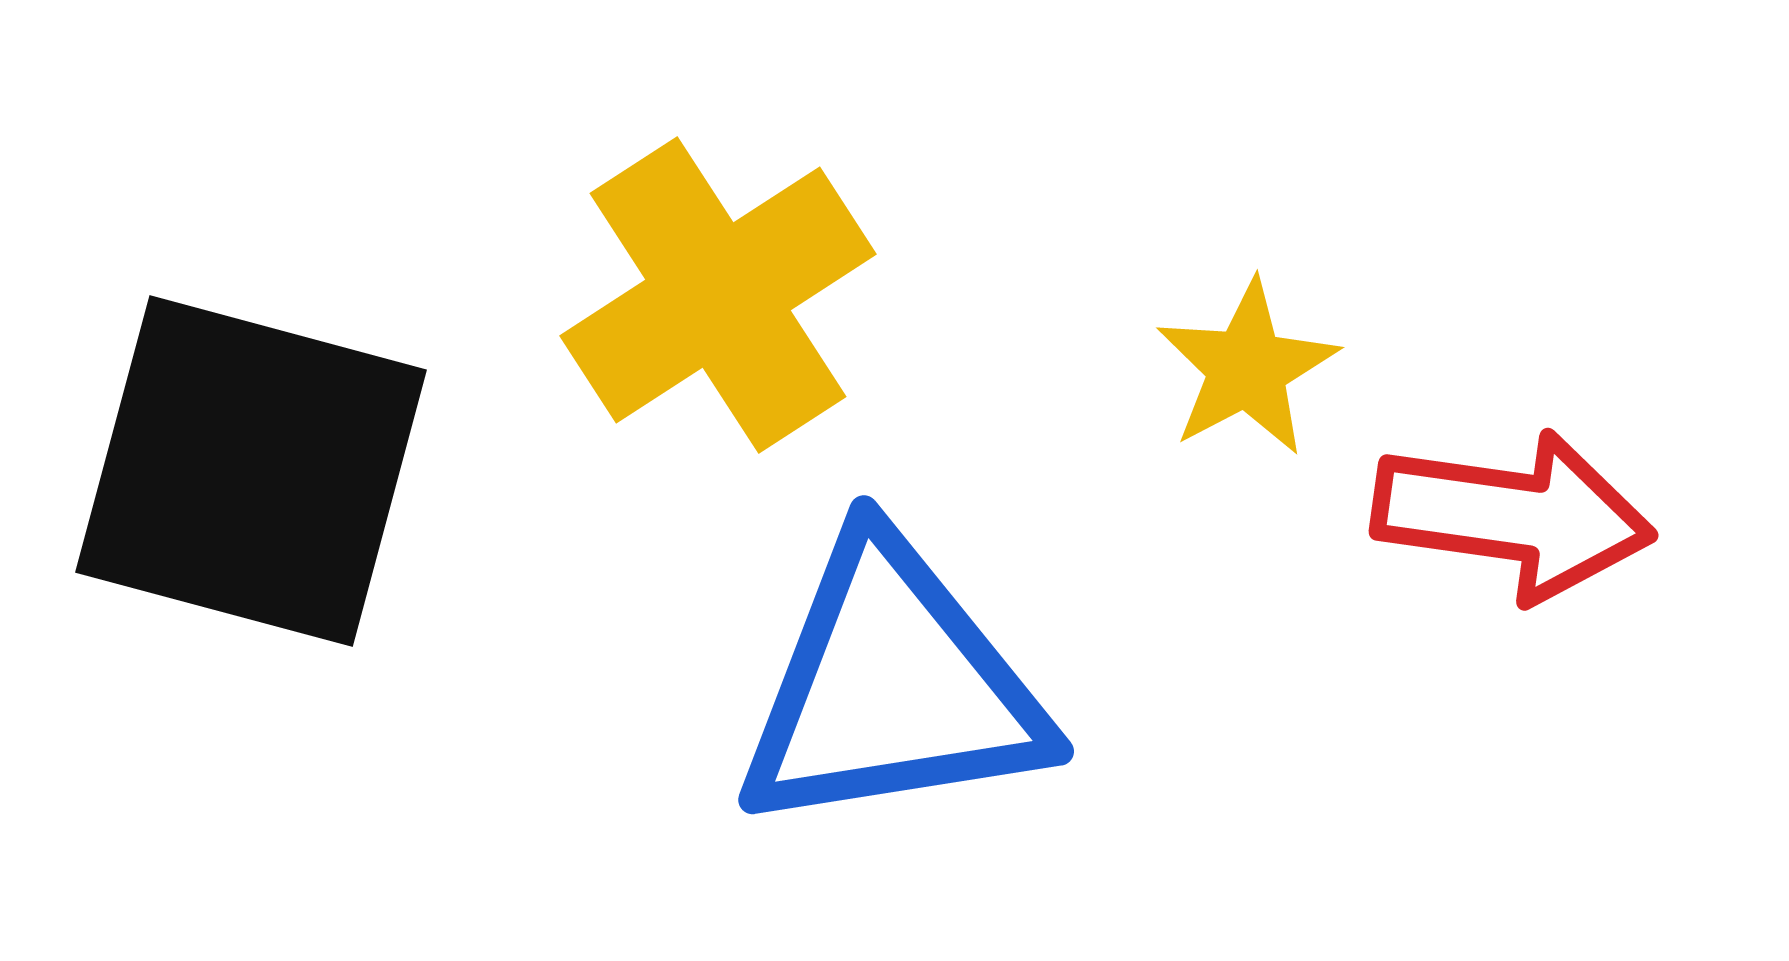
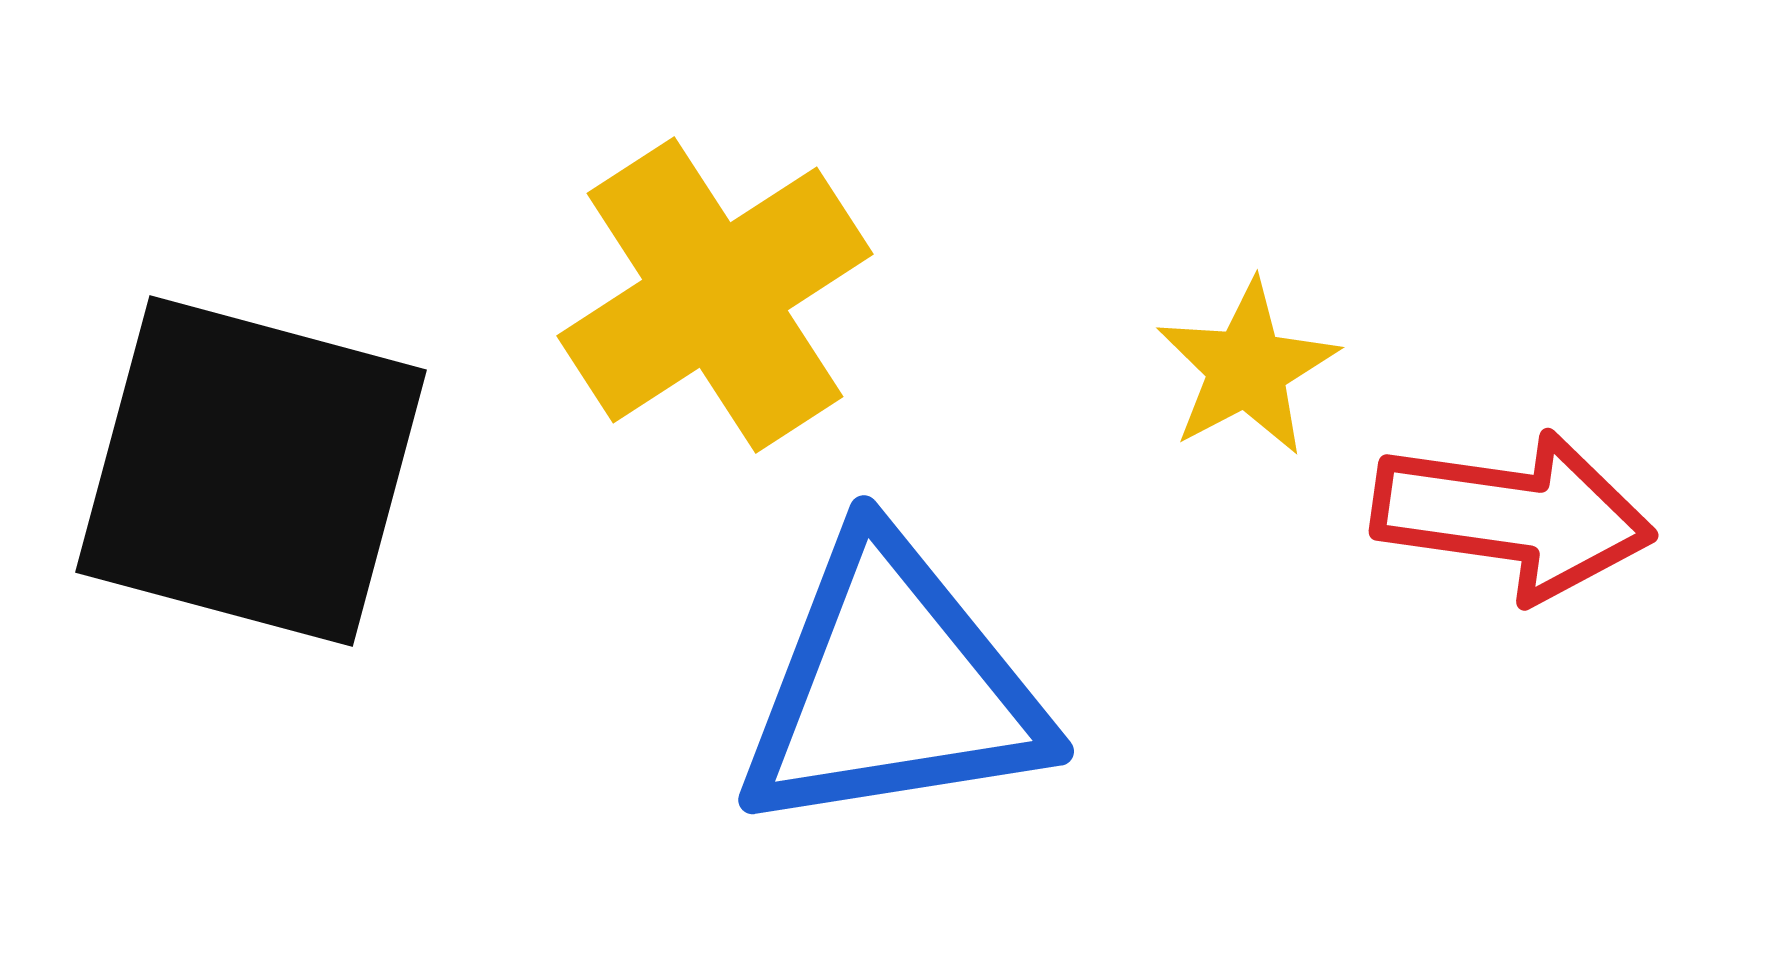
yellow cross: moved 3 px left
